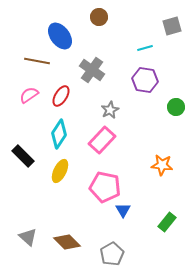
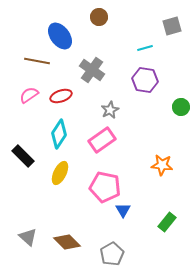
red ellipse: rotated 40 degrees clockwise
green circle: moved 5 px right
pink rectangle: rotated 12 degrees clockwise
yellow ellipse: moved 2 px down
